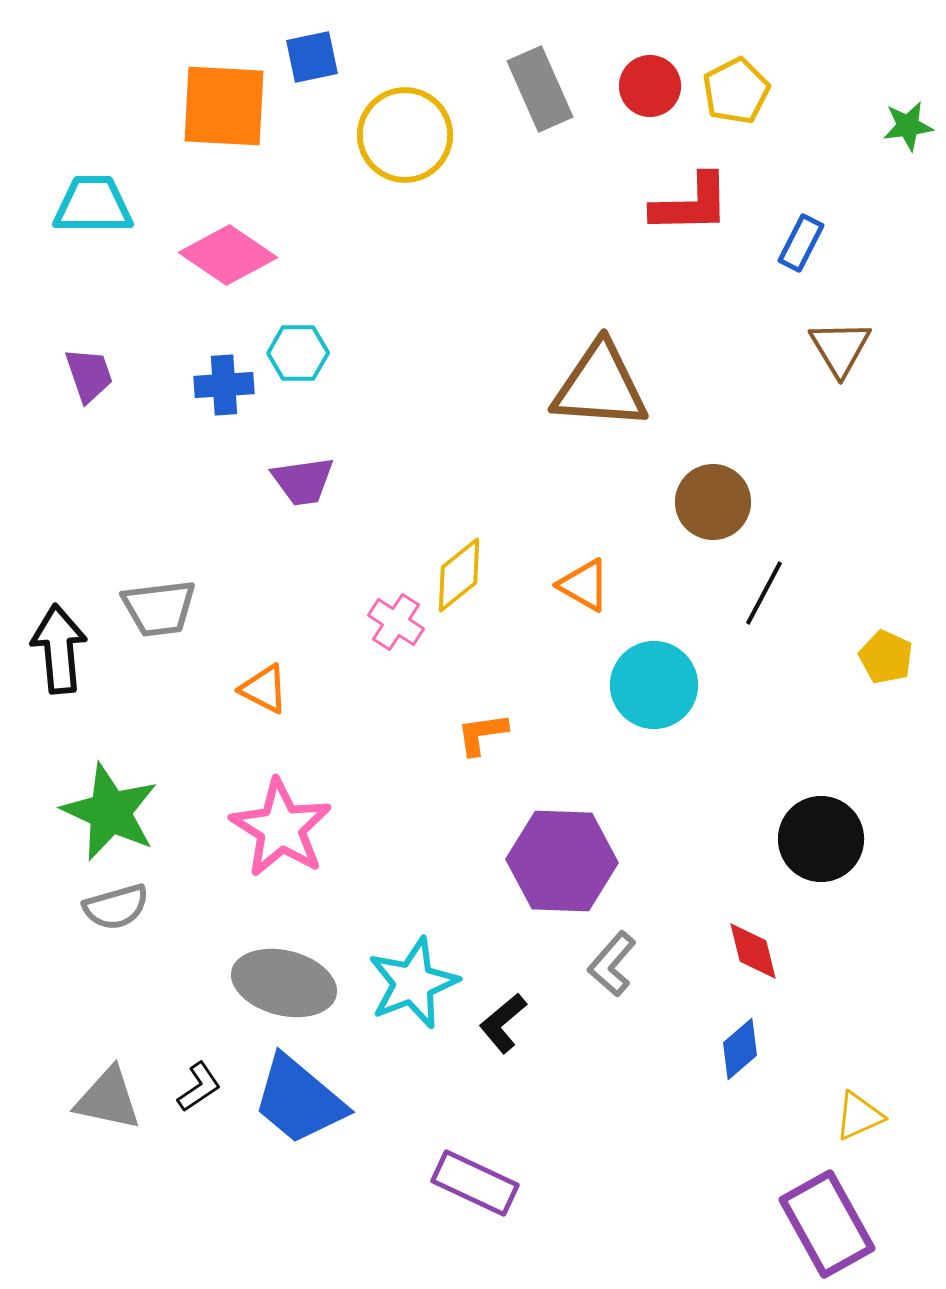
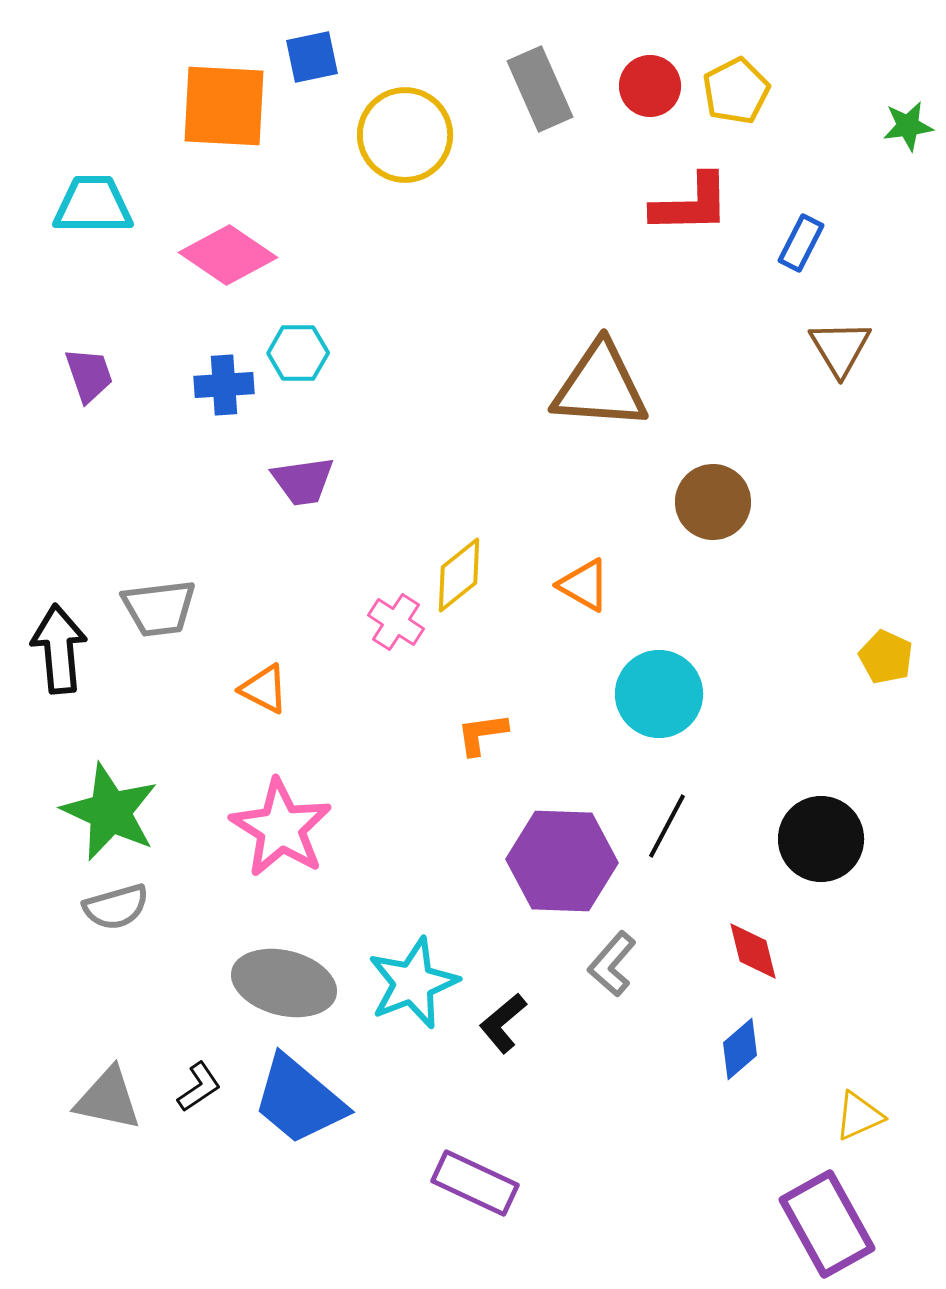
black line at (764, 593): moved 97 px left, 233 px down
cyan circle at (654, 685): moved 5 px right, 9 px down
